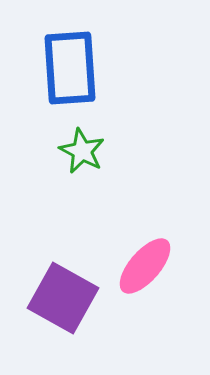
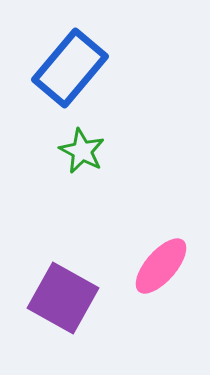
blue rectangle: rotated 44 degrees clockwise
pink ellipse: moved 16 px right
